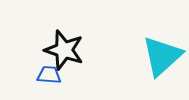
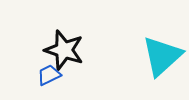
blue trapezoid: rotated 30 degrees counterclockwise
